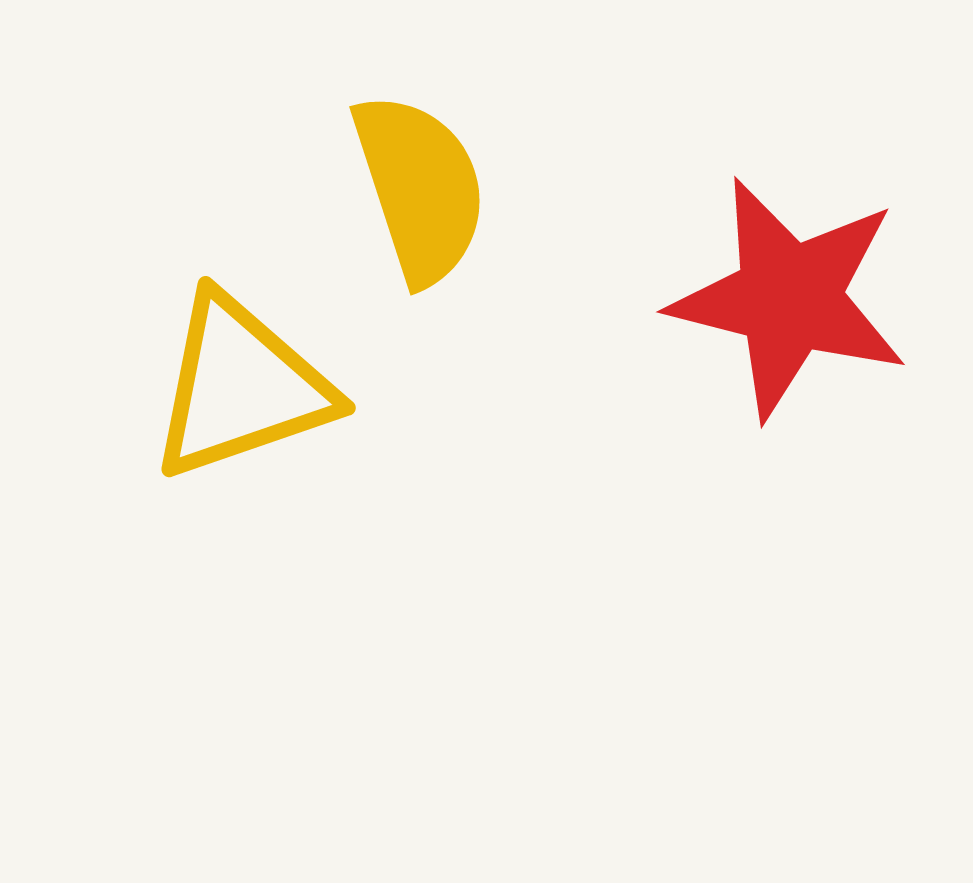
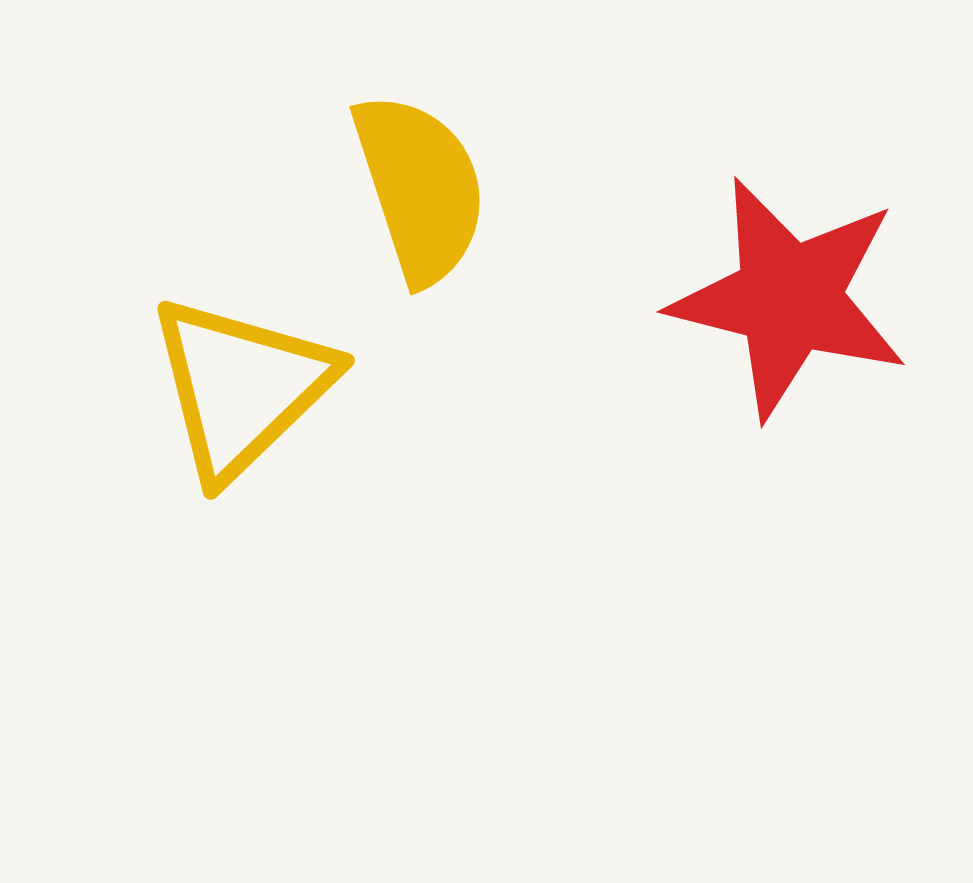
yellow triangle: rotated 25 degrees counterclockwise
